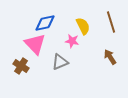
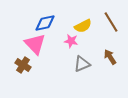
brown line: rotated 15 degrees counterclockwise
yellow semicircle: rotated 90 degrees clockwise
pink star: moved 1 px left
gray triangle: moved 22 px right, 2 px down
brown cross: moved 2 px right, 1 px up
